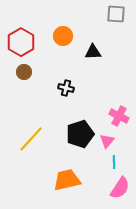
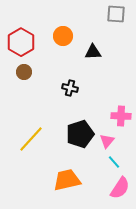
black cross: moved 4 px right
pink cross: moved 2 px right; rotated 24 degrees counterclockwise
cyan line: rotated 40 degrees counterclockwise
